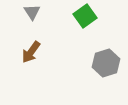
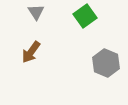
gray triangle: moved 4 px right
gray hexagon: rotated 20 degrees counterclockwise
